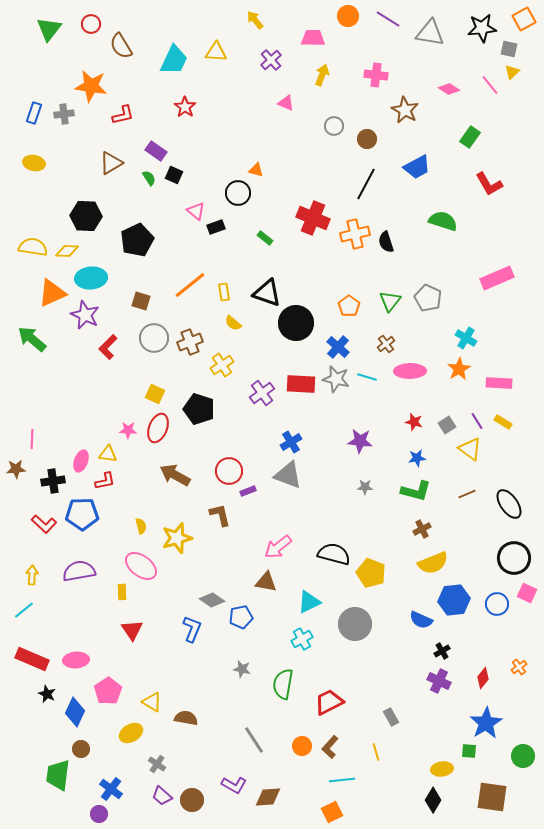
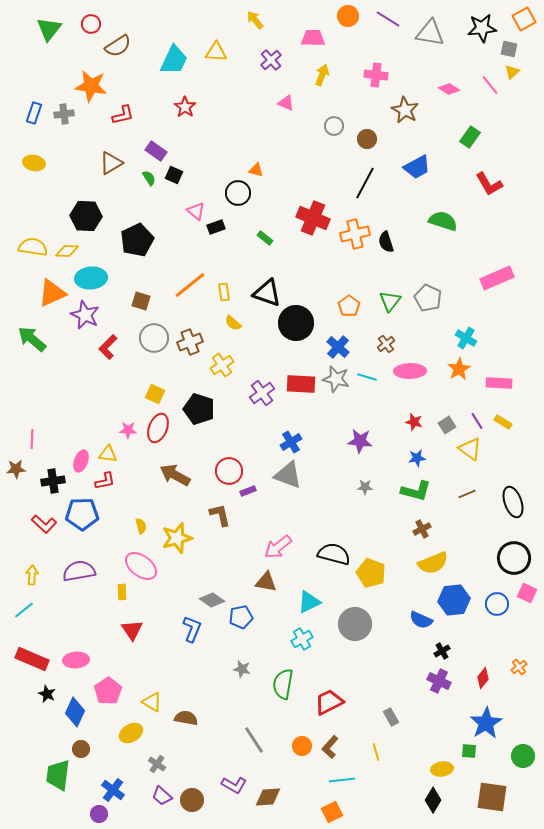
brown semicircle at (121, 46): moved 3 px left; rotated 92 degrees counterclockwise
black line at (366, 184): moved 1 px left, 1 px up
black ellipse at (509, 504): moved 4 px right, 2 px up; rotated 16 degrees clockwise
blue cross at (111, 789): moved 2 px right, 1 px down
